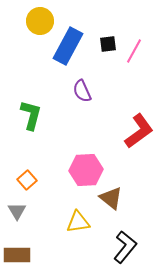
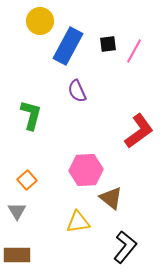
purple semicircle: moved 5 px left
